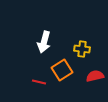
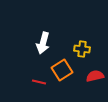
white arrow: moved 1 px left, 1 px down
